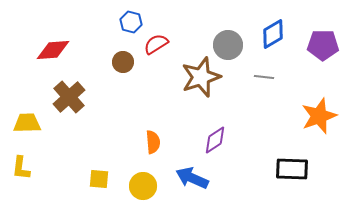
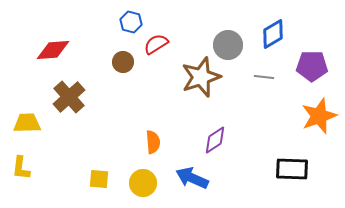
purple pentagon: moved 11 px left, 21 px down
yellow circle: moved 3 px up
